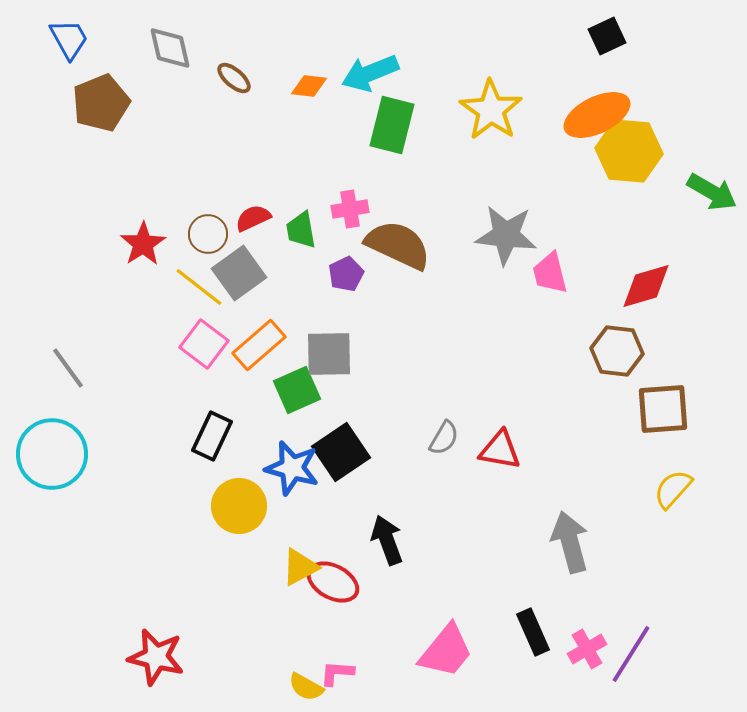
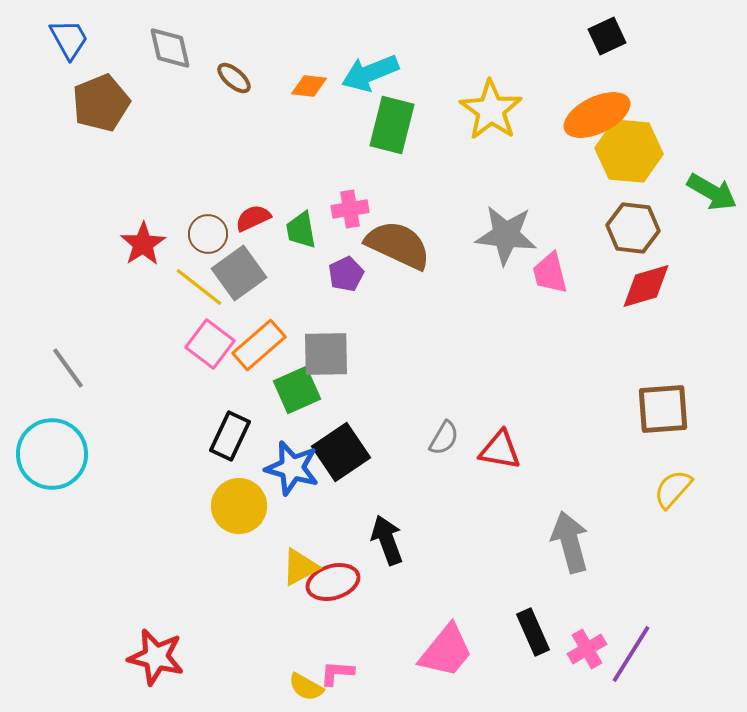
pink square at (204, 344): moved 6 px right
brown hexagon at (617, 351): moved 16 px right, 123 px up
gray square at (329, 354): moved 3 px left
black rectangle at (212, 436): moved 18 px right
red ellipse at (333, 582): rotated 45 degrees counterclockwise
